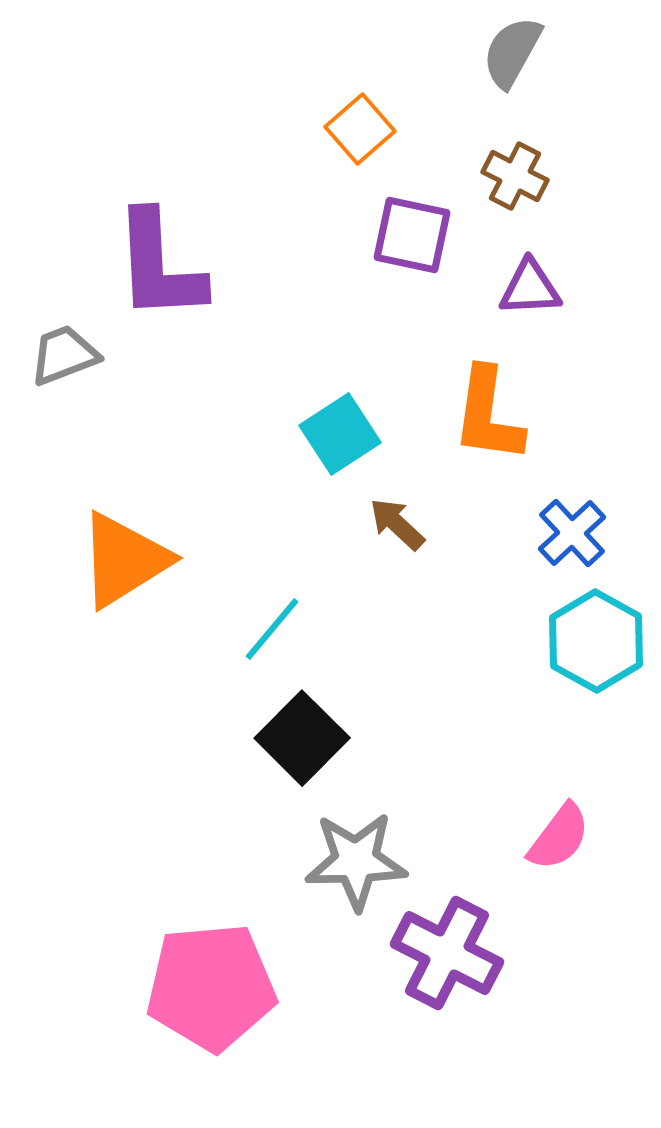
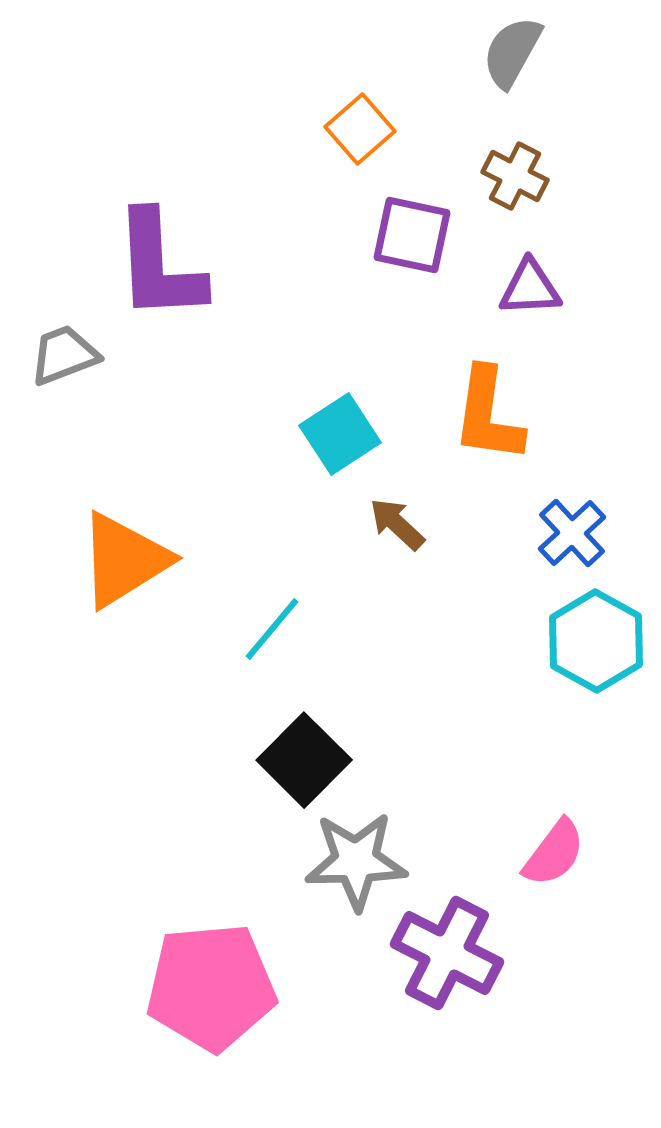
black square: moved 2 px right, 22 px down
pink semicircle: moved 5 px left, 16 px down
